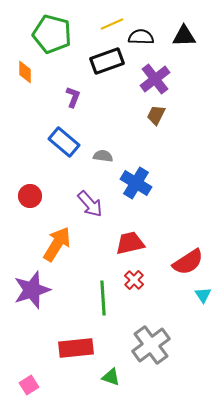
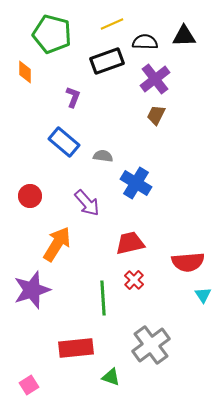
black semicircle: moved 4 px right, 5 px down
purple arrow: moved 3 px left, 1 px up
red semicircle: rotated 28 degrees clockwise
